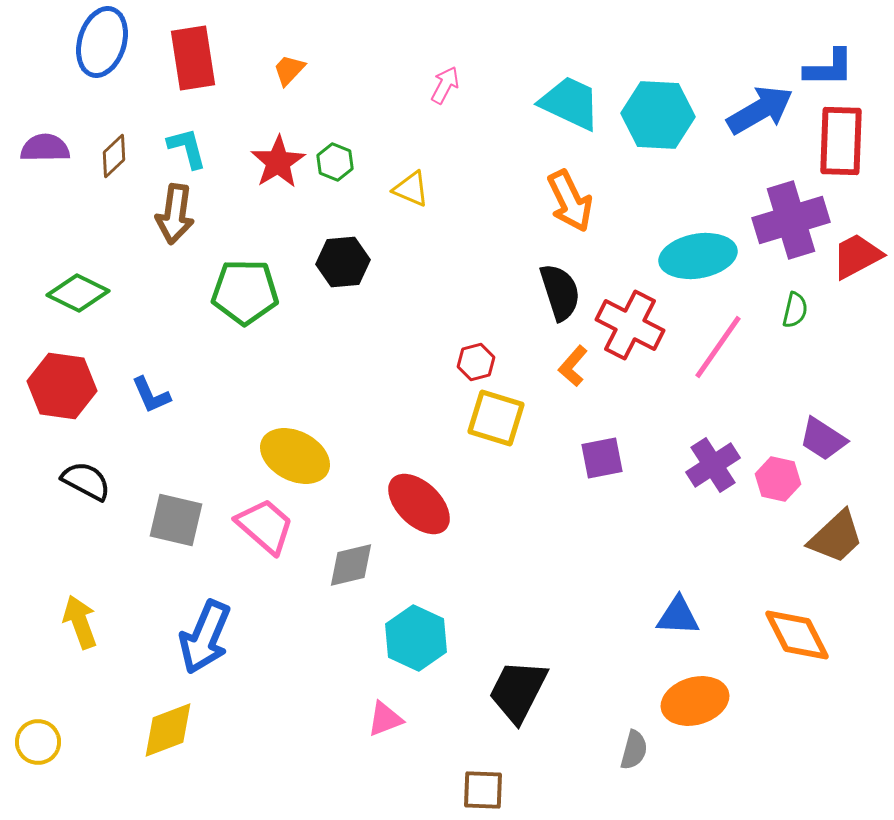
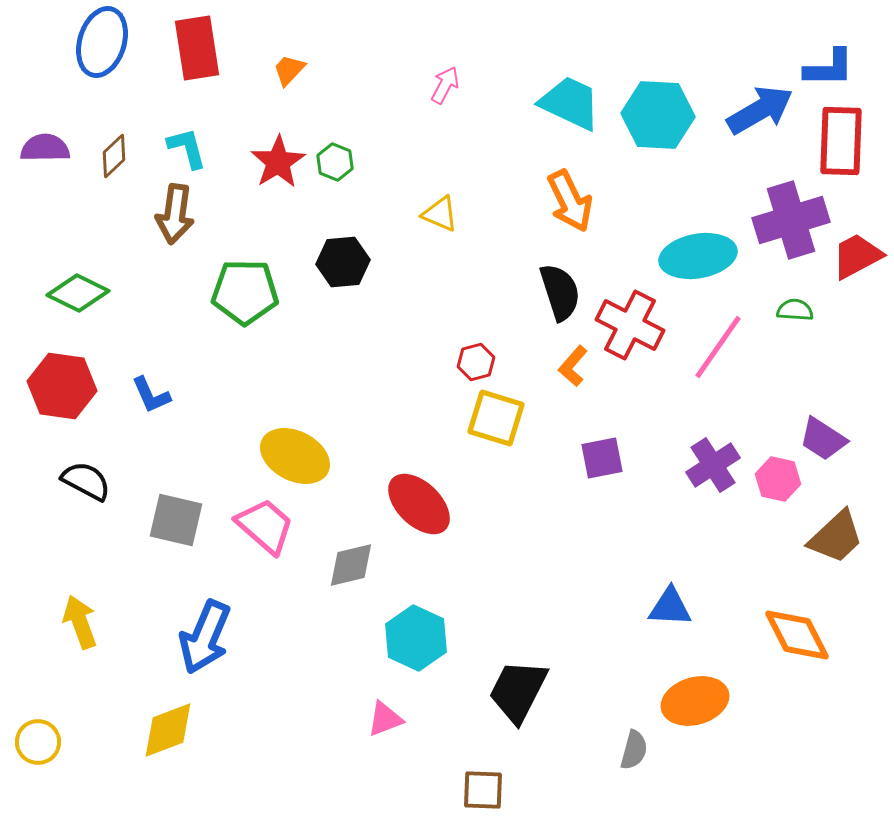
red rectangle at (193, 58): moved 4 px right, 10 px up
yellow triangle at (411, 189): moved 29 px right, 25 px down
green semicircle at (795, 310): rotated 99 degrees counterclockwise
blue triangle at (678, 616): moved 8 px left, 9 px up
